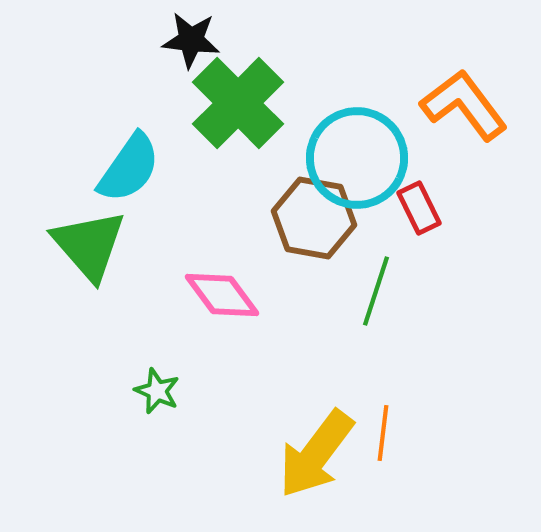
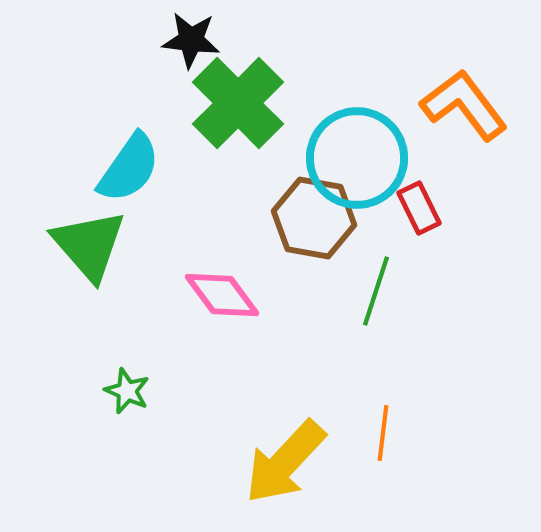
green star: moved 30 px left
yellow arrow: moved 31 px left, 8 px down; rotated 6 degrees clockwise
